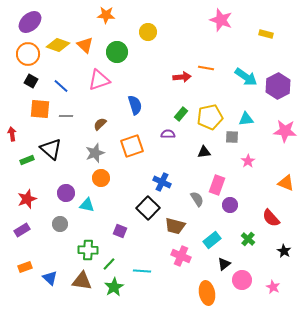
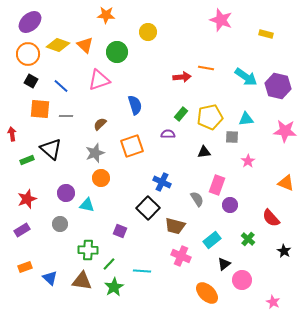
purple hexagon at (278, 86): rotated 20 degrees counterclockwise
pink star at (273, 287): moved 15 px down
orange ellipse at (207, 293): rotated 35 degrees counterclockwise
